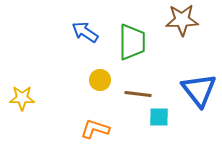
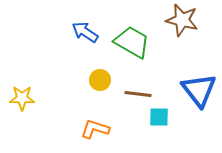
brown star: rotated 16 degrees clockwise
green trapezoid: rotated 60 degrees counterclockwise
